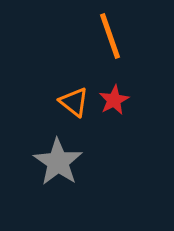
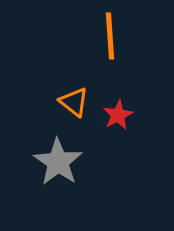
orange line: rotated 15 degrees clockwise
red star: moved 4 px right, 15 px down
